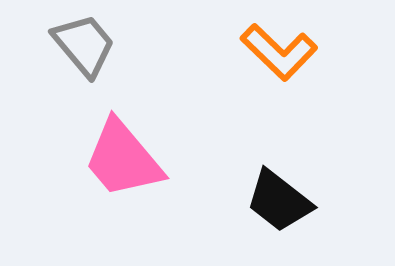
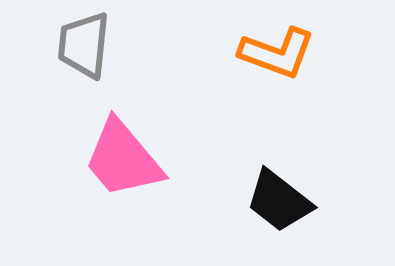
gray trapezoid: rotated 134 degrees counterclockwise
orange L-shape: moved 2 px left, 1 px down; rotated 24 degrees counterclockwise
